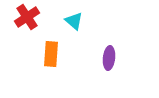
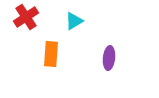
red cross: moved 1 px left
cyan triangle: rotated 48 degrees clockwise
